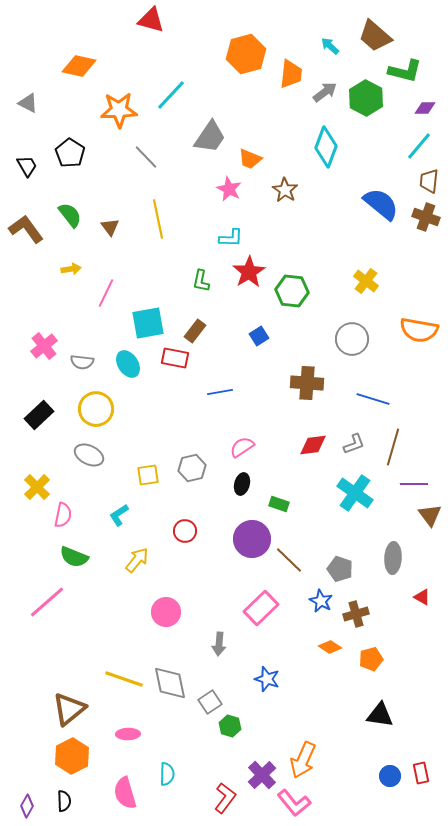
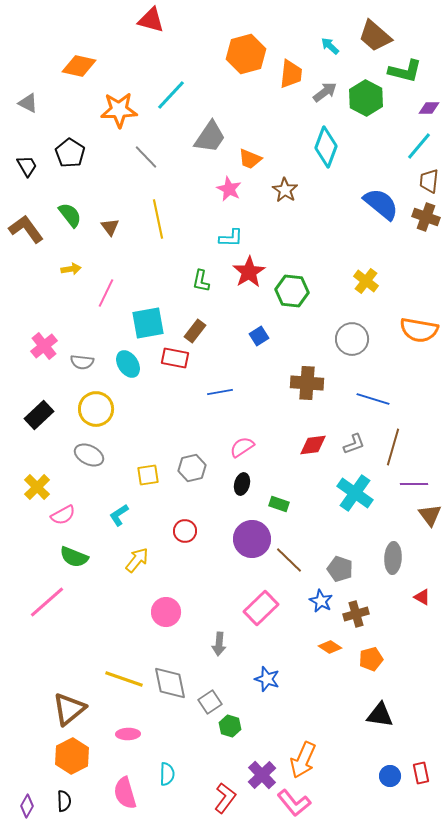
purple diamond at (425, 108): moved 4 px right
pink semicircle at (63, 515): rotated 50 degrees clockwise
